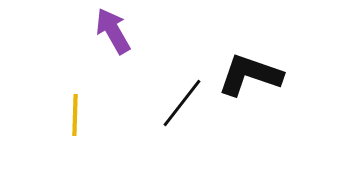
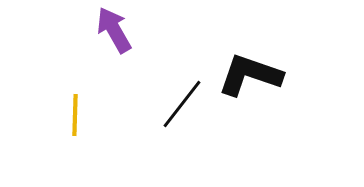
purple arrow: moved 1 px right, 1 px up
black line: moved 1 px down
